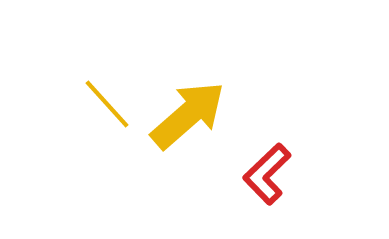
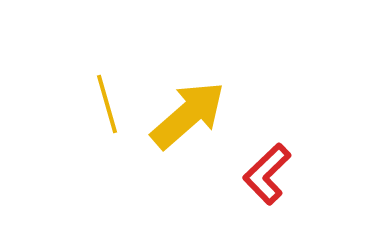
yellow line: rotated 26 degrees clockwise
